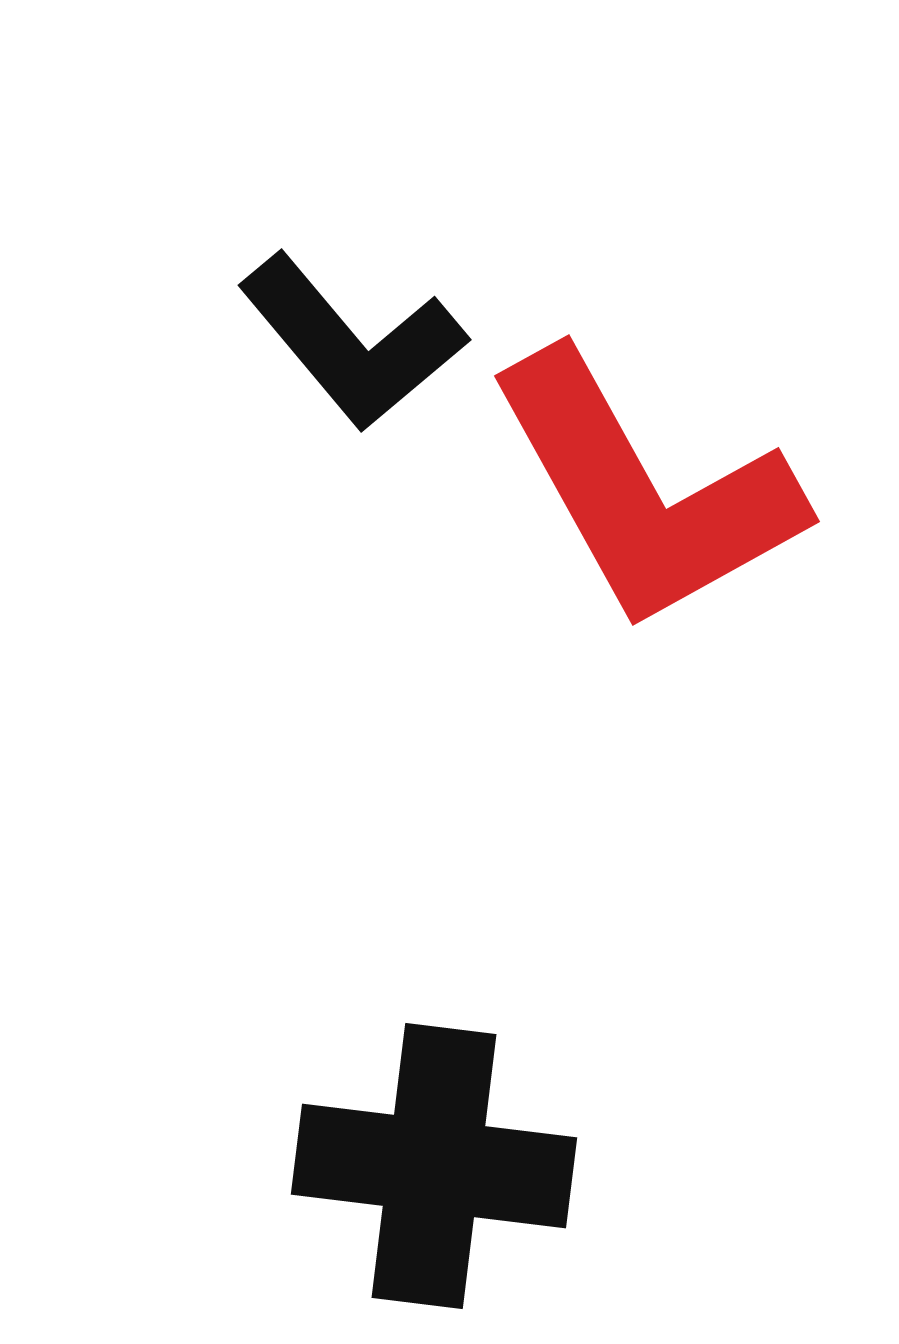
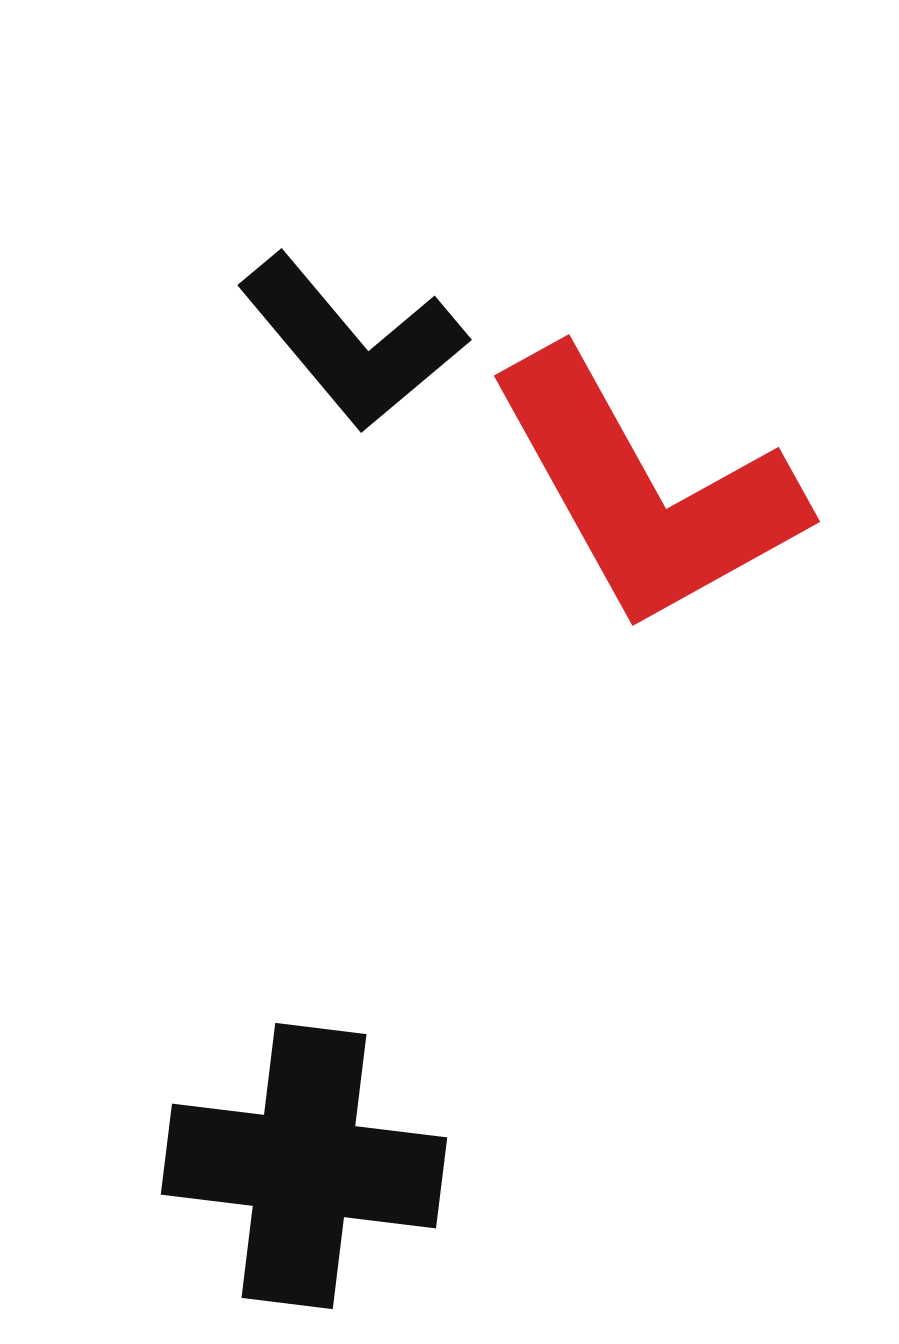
black cross: moved 130 px left
